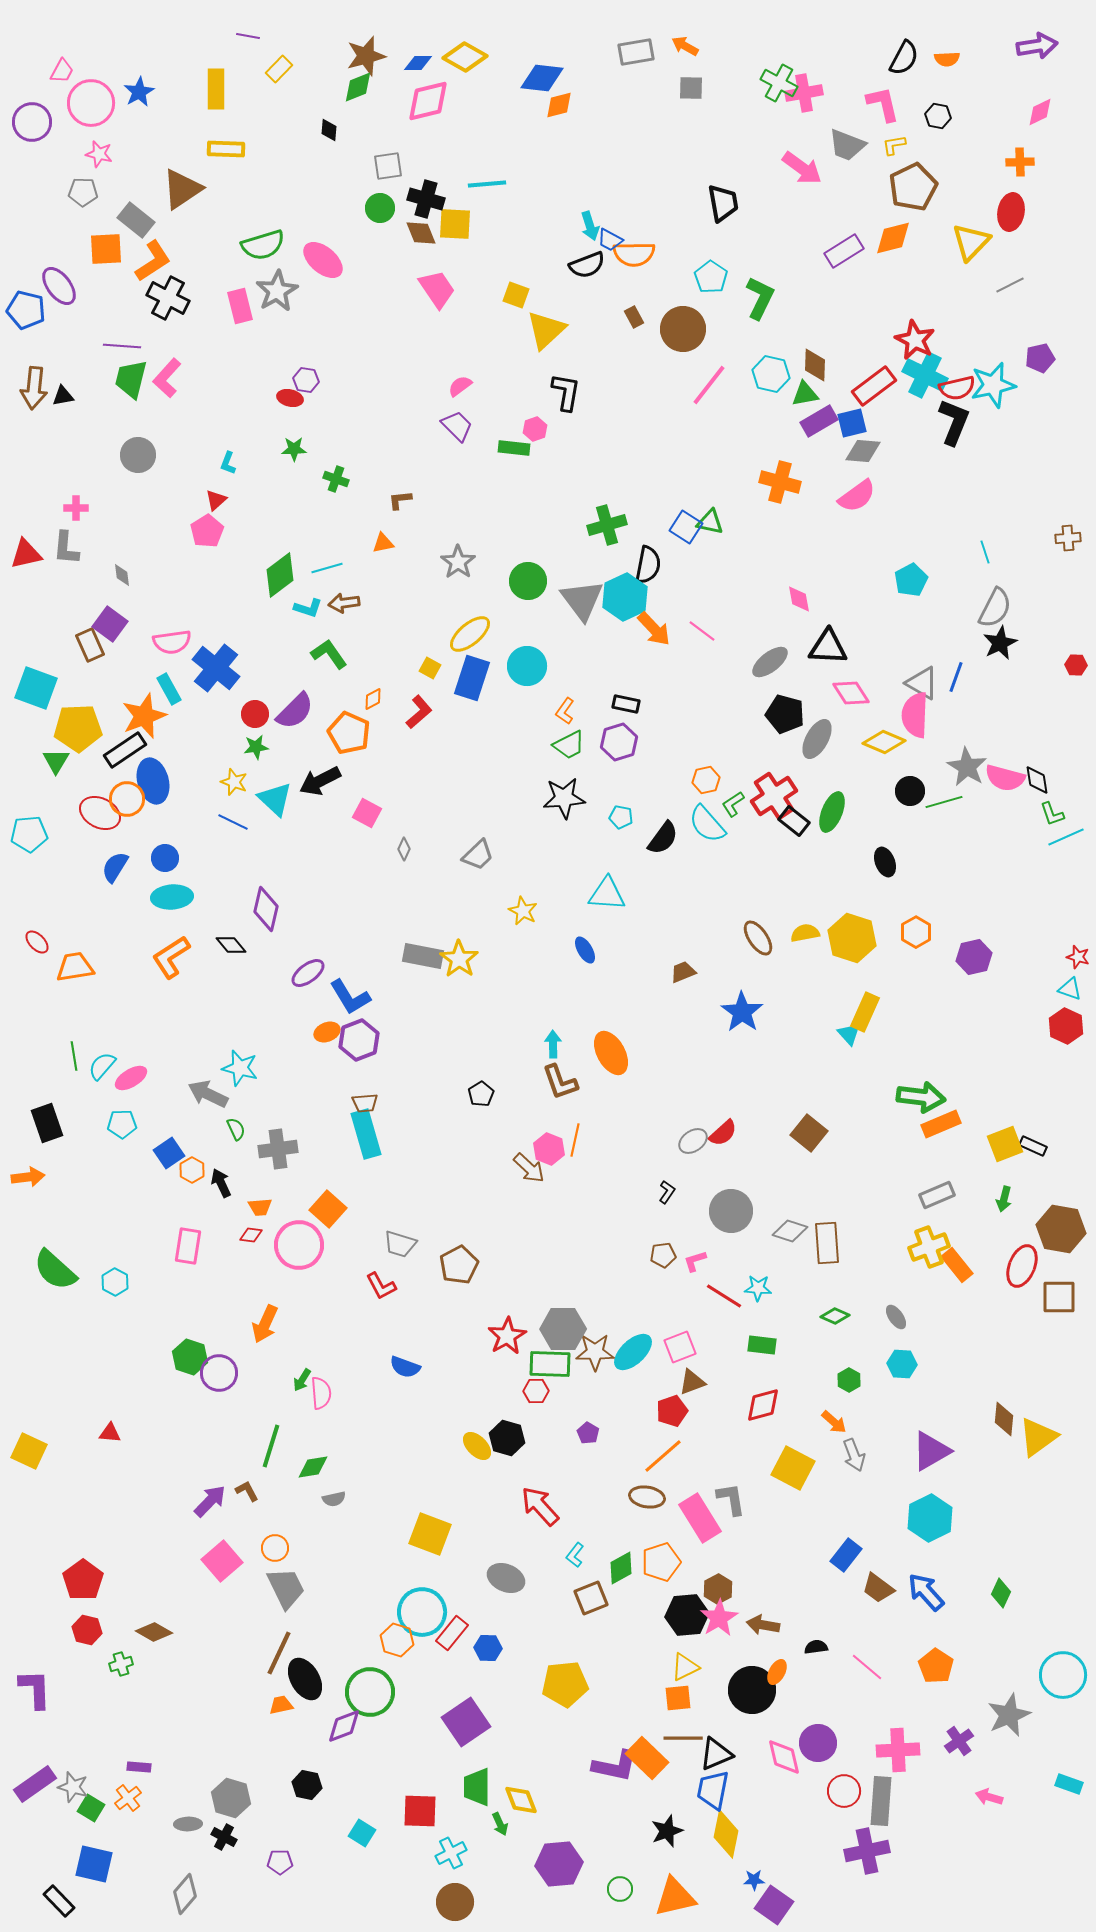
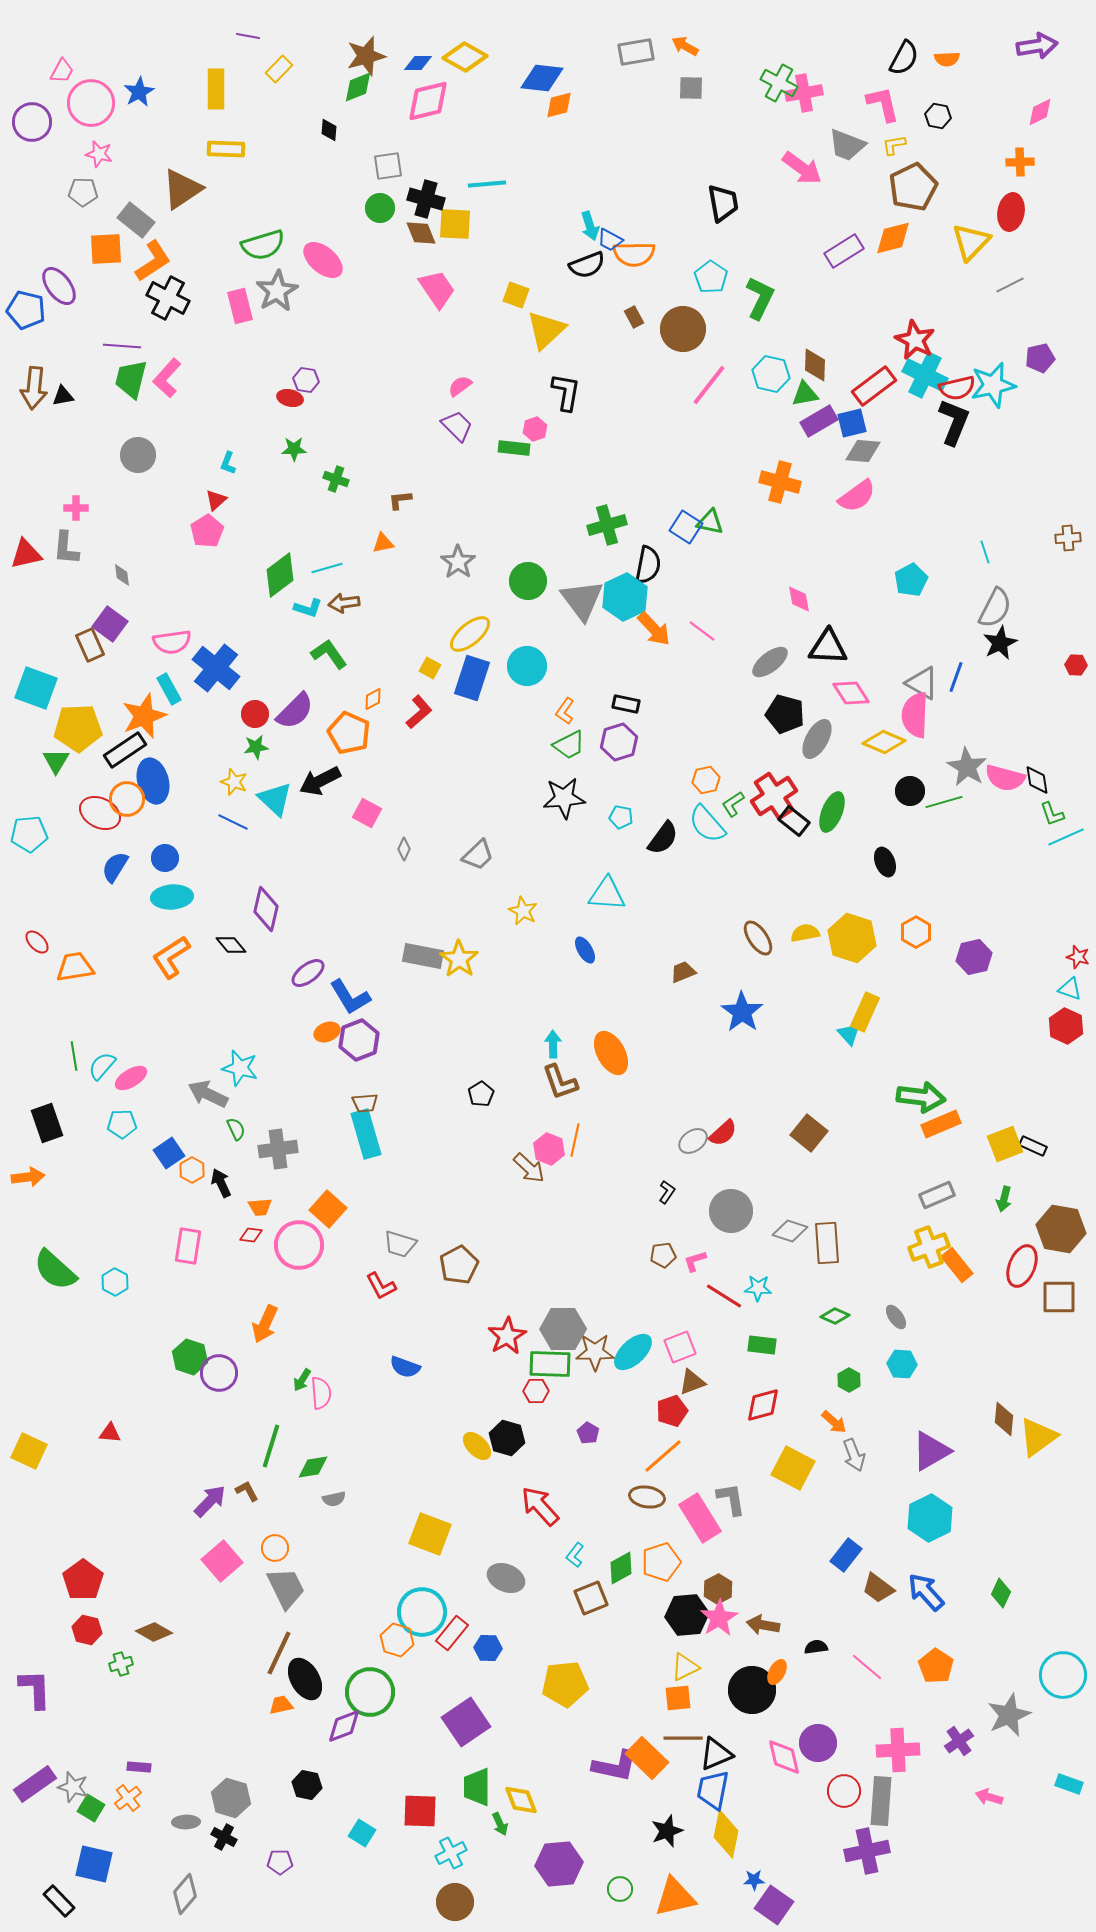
gray ellipse at (188, 1824): moved 2 px left, 2 px up
